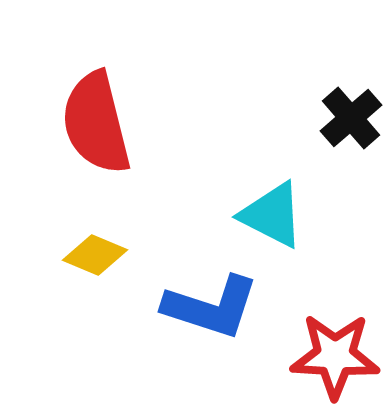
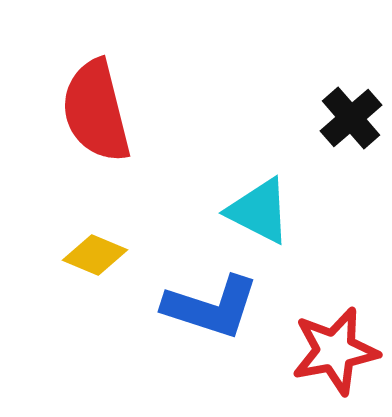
red semicircle: moved 12 px up
cyan triangle: moved 13 px left, 4 px up
red star: moved 5 px up; rotated 14 degrees counterclockwise
